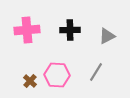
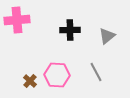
pink cross: moved 10 px left, 10 px up
gray triangle: rotated 12 degrees counterclockwise
gray line: rotated 60 degrees counterclockwise
